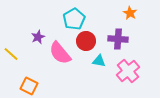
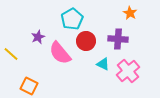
cyan pentagon: moved 2 px left
cyan triangle: moved 4 px right, 3 px down; rotated 16 degrees clockwise
